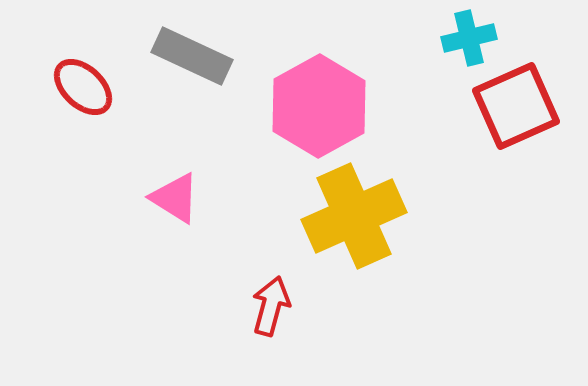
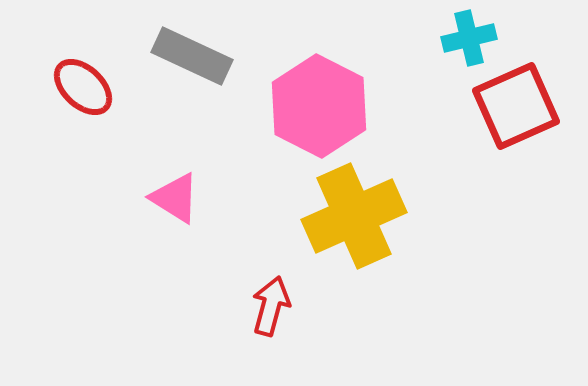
pink hexagon: rotated 4 degrees counterclockwise
